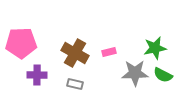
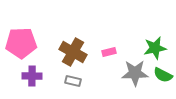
brown cross: moved 2 px left, 1 px up
purple cross: moved 5 px left, 1 px down
gray rectangle: moved 2 px left, 3 px up
